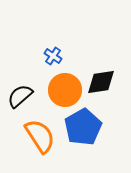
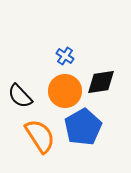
blue cross: moved 12 px right
orange circle: moved 1 px down
black semicircle: rotated 92 degrees counterclockwise
